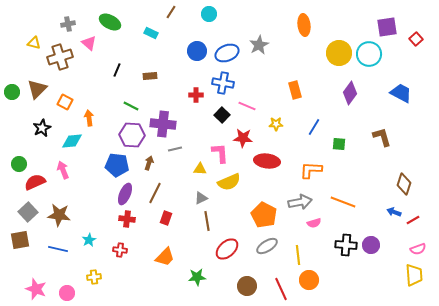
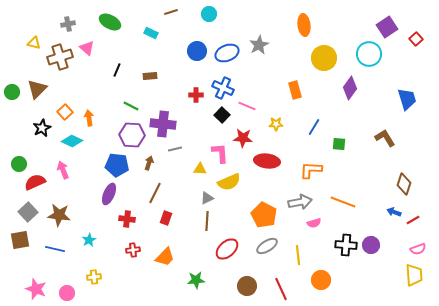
brown line at (171, 12): rotated 40 degrees clockwise
purple square at (387, 27): rotated 25 degrees counterclockwise
pink triangle at (89, 43): moved 2 px left, 5 px down
yellow circle at (339, 53): moved 15 px left, 5 px down
blue cross at (223, 83): moved 5 px down; rotated 15 degrees clockwise
purple diamond at (350, 93): moved 5 px up
blue trapezoid at (401, 93): moved 6 px right, 6 px down; rotated 45 degrees clockwise
orange square at (65, 102): moved 10 px down; rotated 21 degrees clockwise
brown L-shape at (382, 137): moved 3 px right, 1 px down; rotated 15 degrees counterclockwise
cyan diamond at (72, 141): rotated 30 degrees clockwise
purple ellipse at (125, 194): moved 16 px left
gray triangle at (201, 198): moved 6 px right
brown line at (207, 221): rotated 12 degrees clockwise
blue line at (58, 249): moved 3 px left
red cross at (120, 250): moved 13 px right; rotated 16 degrees counterclockwise
green star at (197, 277): moved 1 px left, 3 px down
orange circle at (309, 280): moved 12 px right
